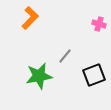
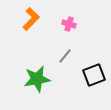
orange L-shape: moved 1 px right, 1 px down
pink cross: moved 30 px left
green star: moved 2 px left, 3 px down
